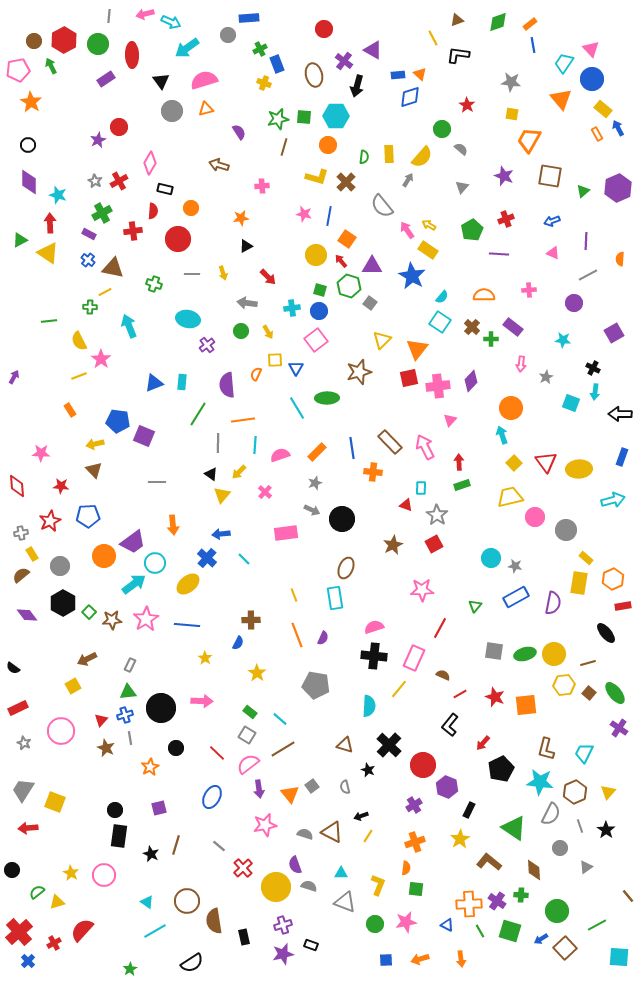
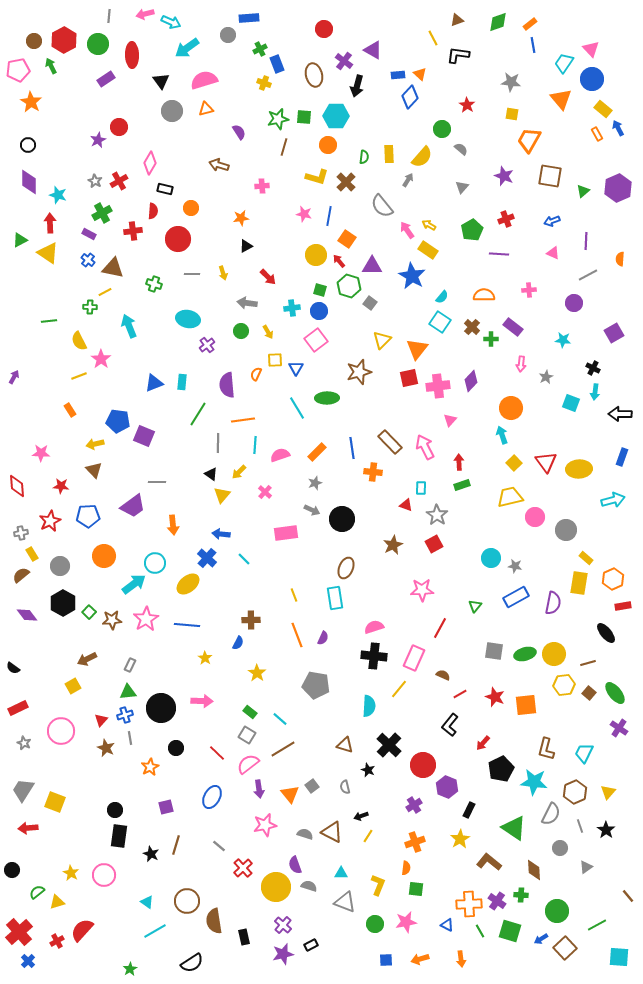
blue diamond at (410, 97): rotated 30 degrees counterclockwise
red arrow at (341, 261): moved 2 px left
blue arrow at (221, 534): rotated 12 degrees clockwise
purple trapezoid at (133, 542): moved 36 px up
cyan star at (540, 782): moved 6 px left
purple square at (159, 808): moved 7 px right, 1 px up
purple cross at (283, 925): rotated 30 degrees counterclockwise
red cross at (54, 943): moved 3 px right, 2 px up
black rectangle at (311, 945): rotated 48 degrees counterclockwise
